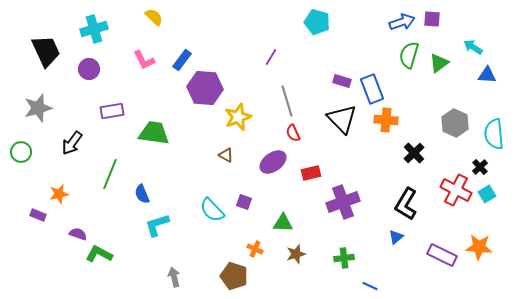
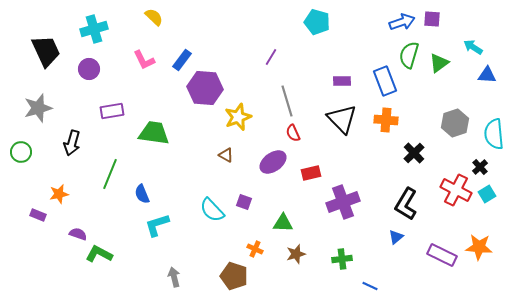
purple rectangle at (342, 81): rotated 18 degrees counterclockwise
blue rectangle at (372, 89): moved 13 px right, 8 px up
gray hexagon at (455, 123): rotated 16 degrees clockwise
black arrow at (72, 143): rotated 20 degrees counterclockwise
green cross at (344, 258): moved 2 px left, 1 px down
